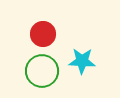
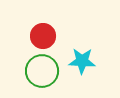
red circle: moved 2 px down
